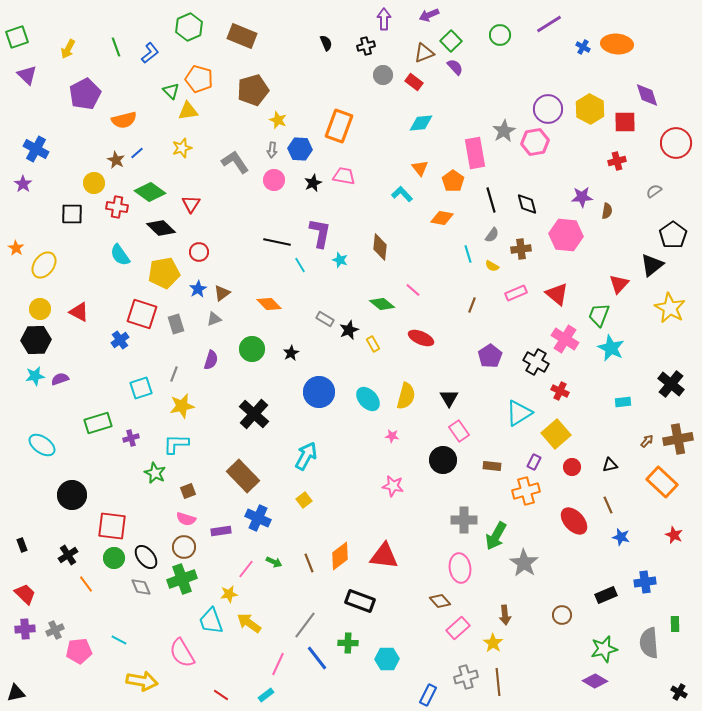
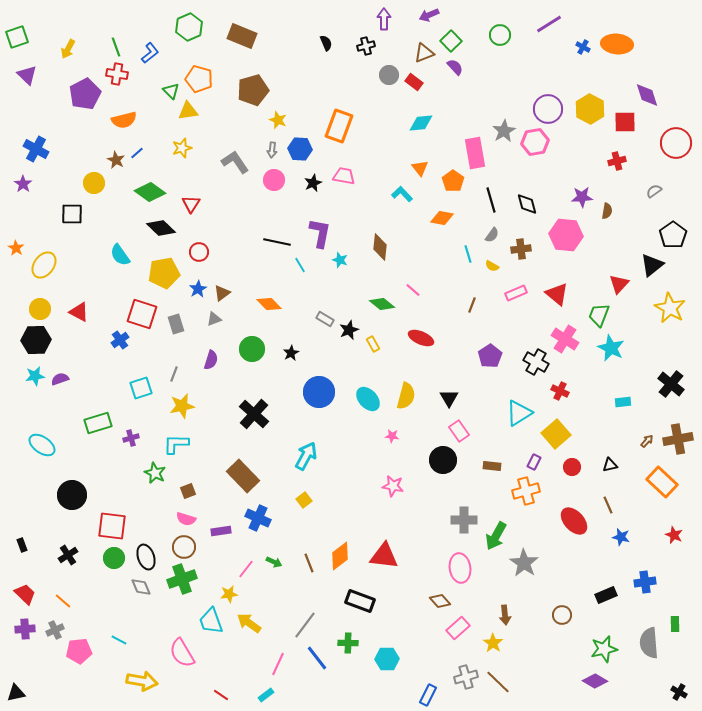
gray circle at (383, 75): moved 6 px right
red cross at (117, 207): moved 133 px up
black ellipse at (146, 557): rotated 20 degrees clockwise
orange line at (86, 584): moved 23 px left, 17 px down; rotated 12 degrees counterclockwise
brown line at (498, 682): rotated 40 degrees counterclockwise
